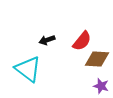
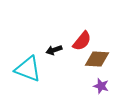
black arrow: moved 7 px right, 10 px down
cyan triangle: rotated 16 degrees counterclockwise
